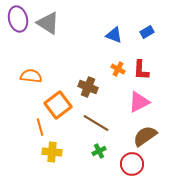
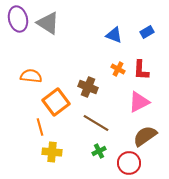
orange square: moved 2 px left, 3 px up
red circle: moved 3 px left, 1 px up
